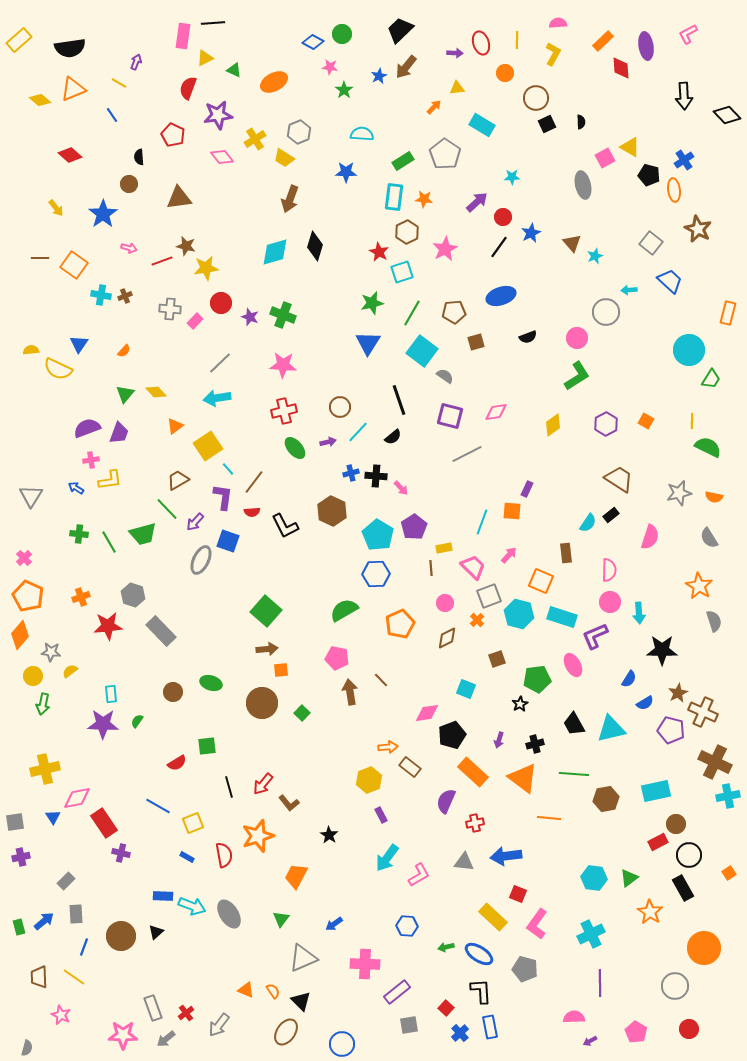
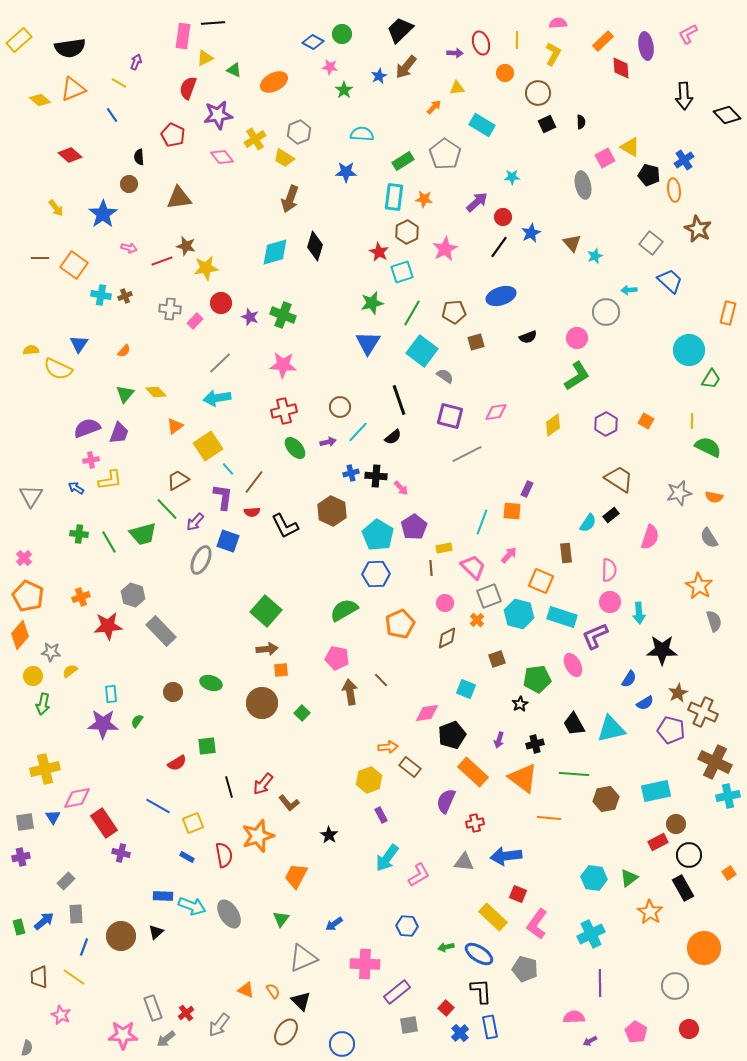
brown circle at (536, 98): moved 2 px right, 5 px up
gray square at (15, 822): moved 10 px right
